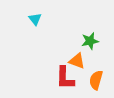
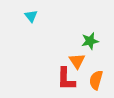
cyan triangle: moved 4 px left, 3 px up
orange triangle: rotated 36 degrees clockwise
red L-shape: moved 1 px right, 1 px down
